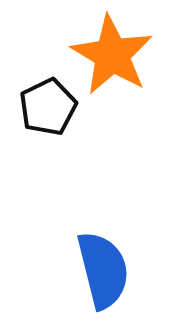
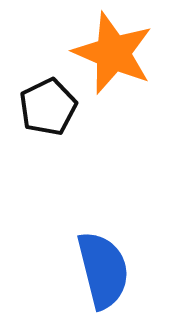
orange star: moved 1 px right, 2 px up; rotated 8 degrees counterclockwise
